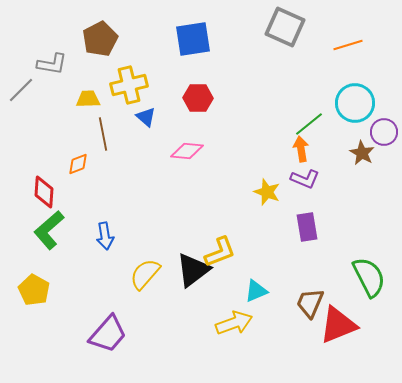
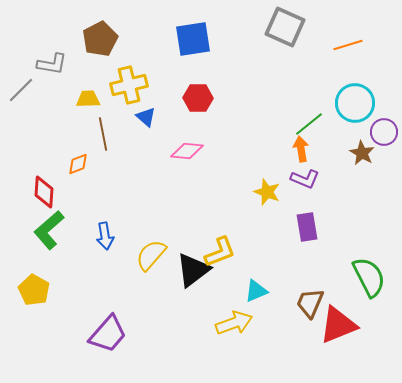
yellow semicircle: moved 6 px right, 19 px up
